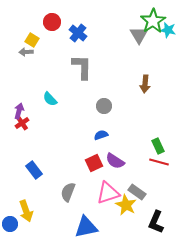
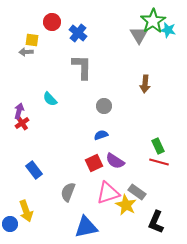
yellow square: rotated 24 degrees counterclockwise
